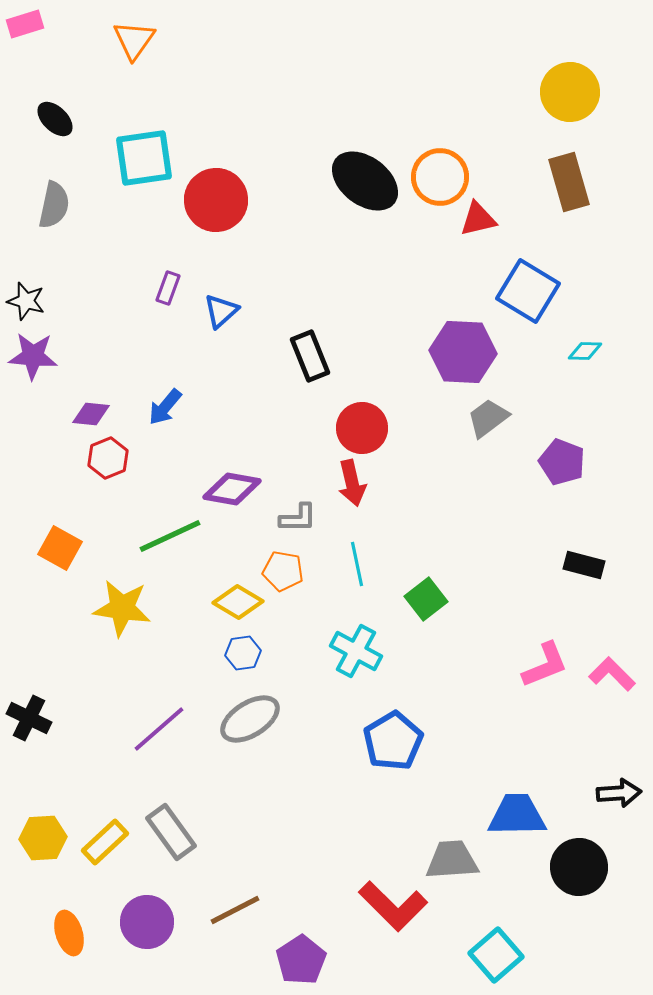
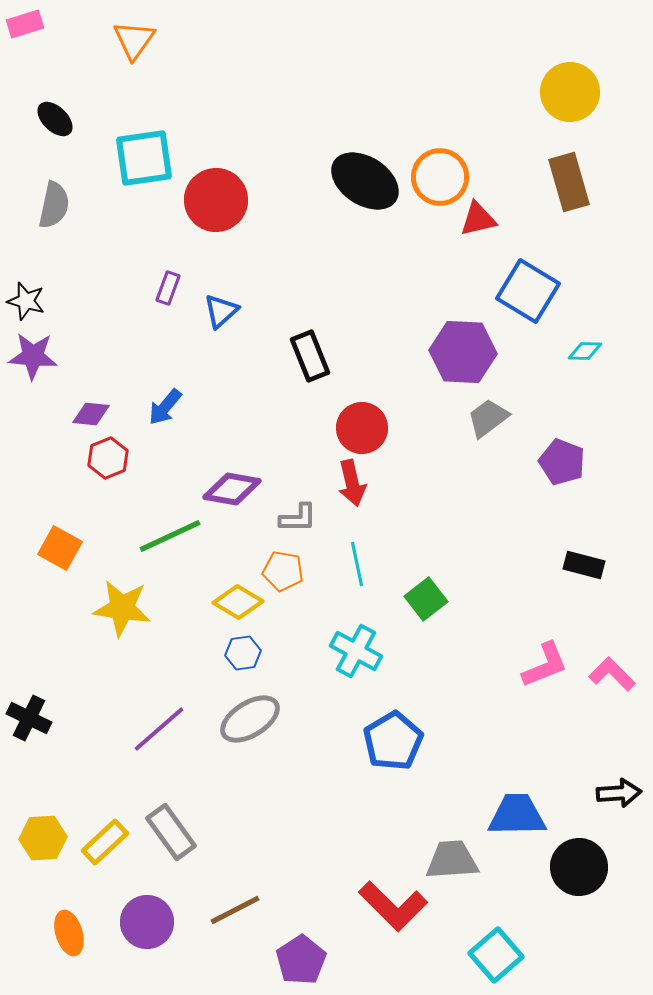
black ellipse at (365, 181): rotated 4 degrees counterclockwise
